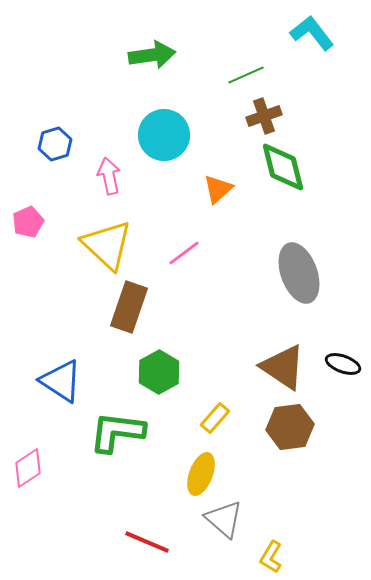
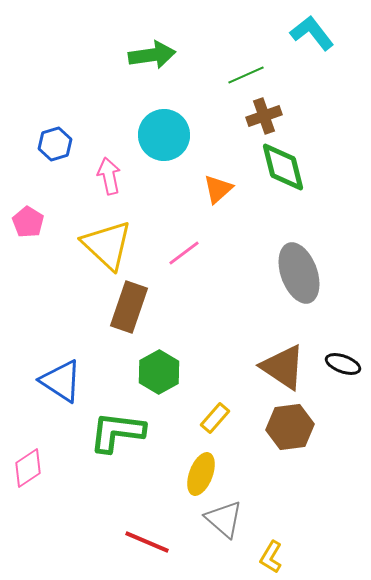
pink pentagon: rotated 16 degrees counterclockwise
